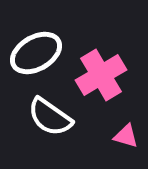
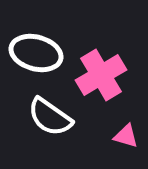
white ellipse: rotated 45 degrees clockwise
